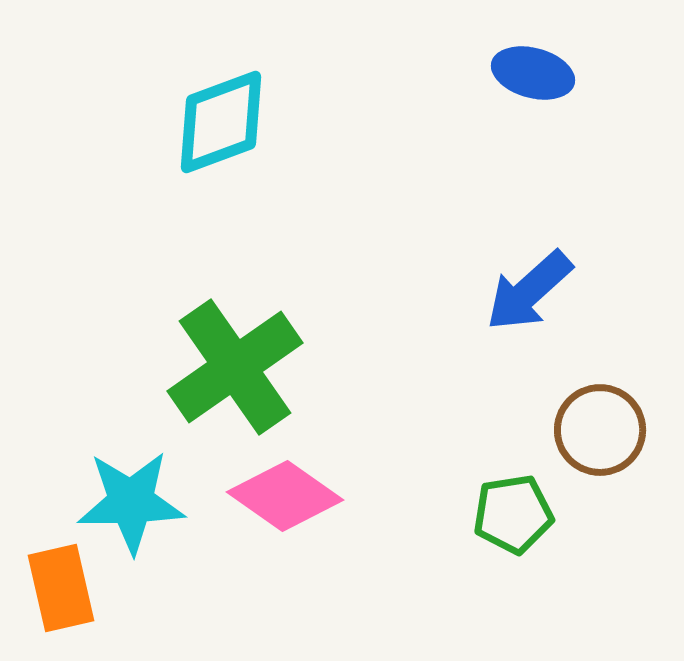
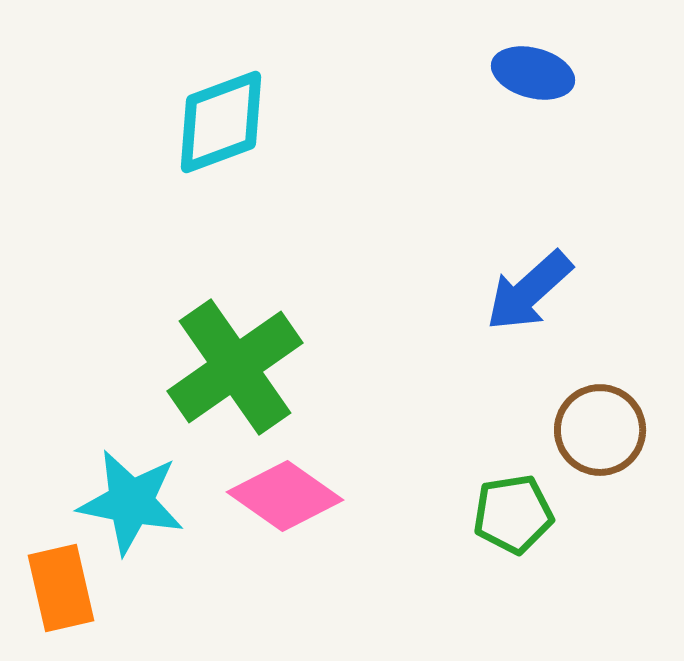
cyan star: rotated 12 degrees clockwise
